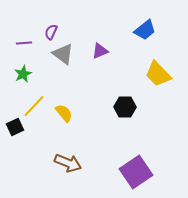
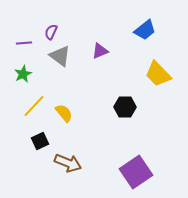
gray triangle: moved 3 px left, 2 px down
black square: moved 25 px right, 14 px down
